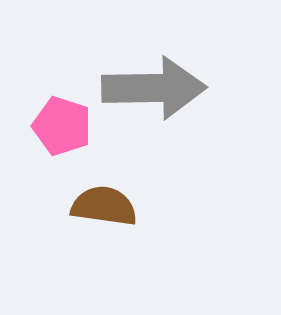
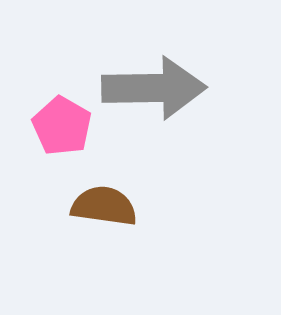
pink pentagon: rotated 12 degrees clockwise
